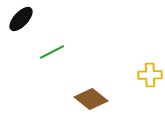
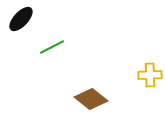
green line: moved 5 px up
